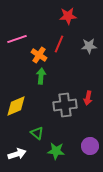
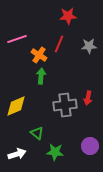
green star: moved 1 px left, 1 px down
